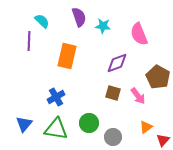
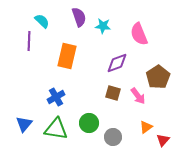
brown pentagon: rotated 10 degrees clockwise
